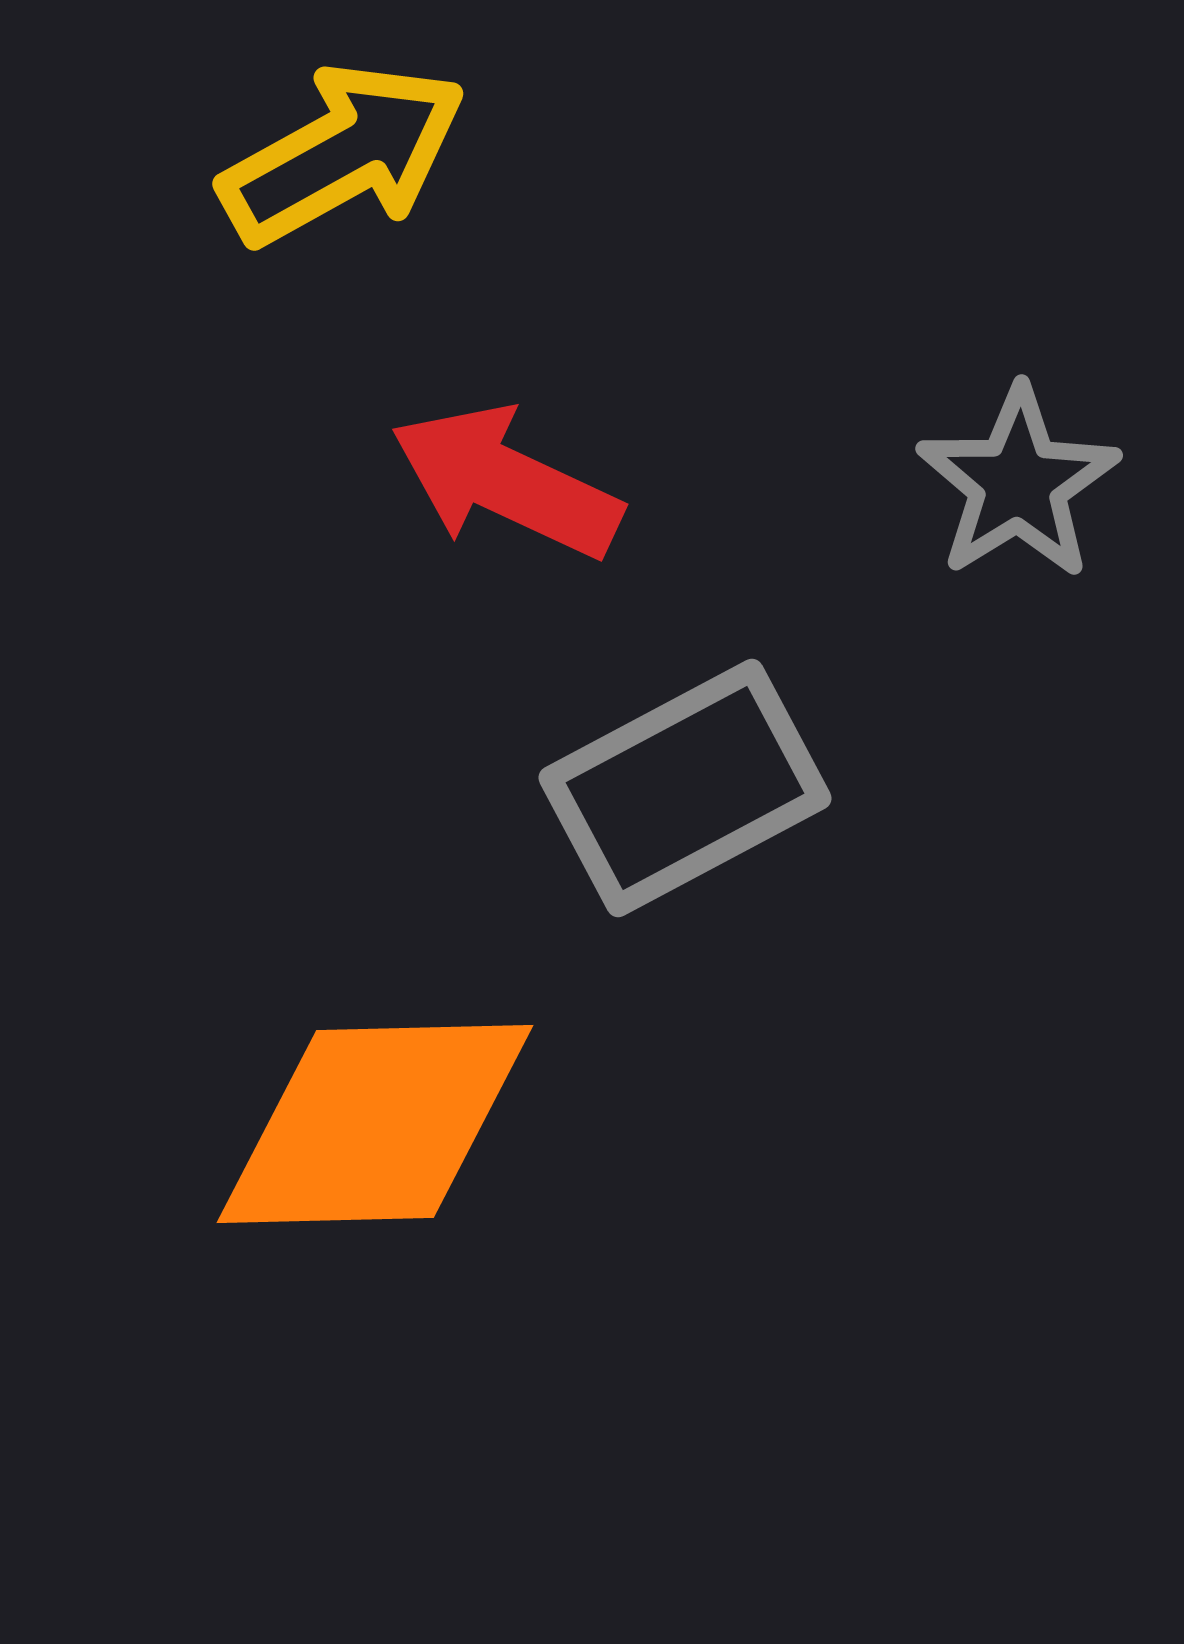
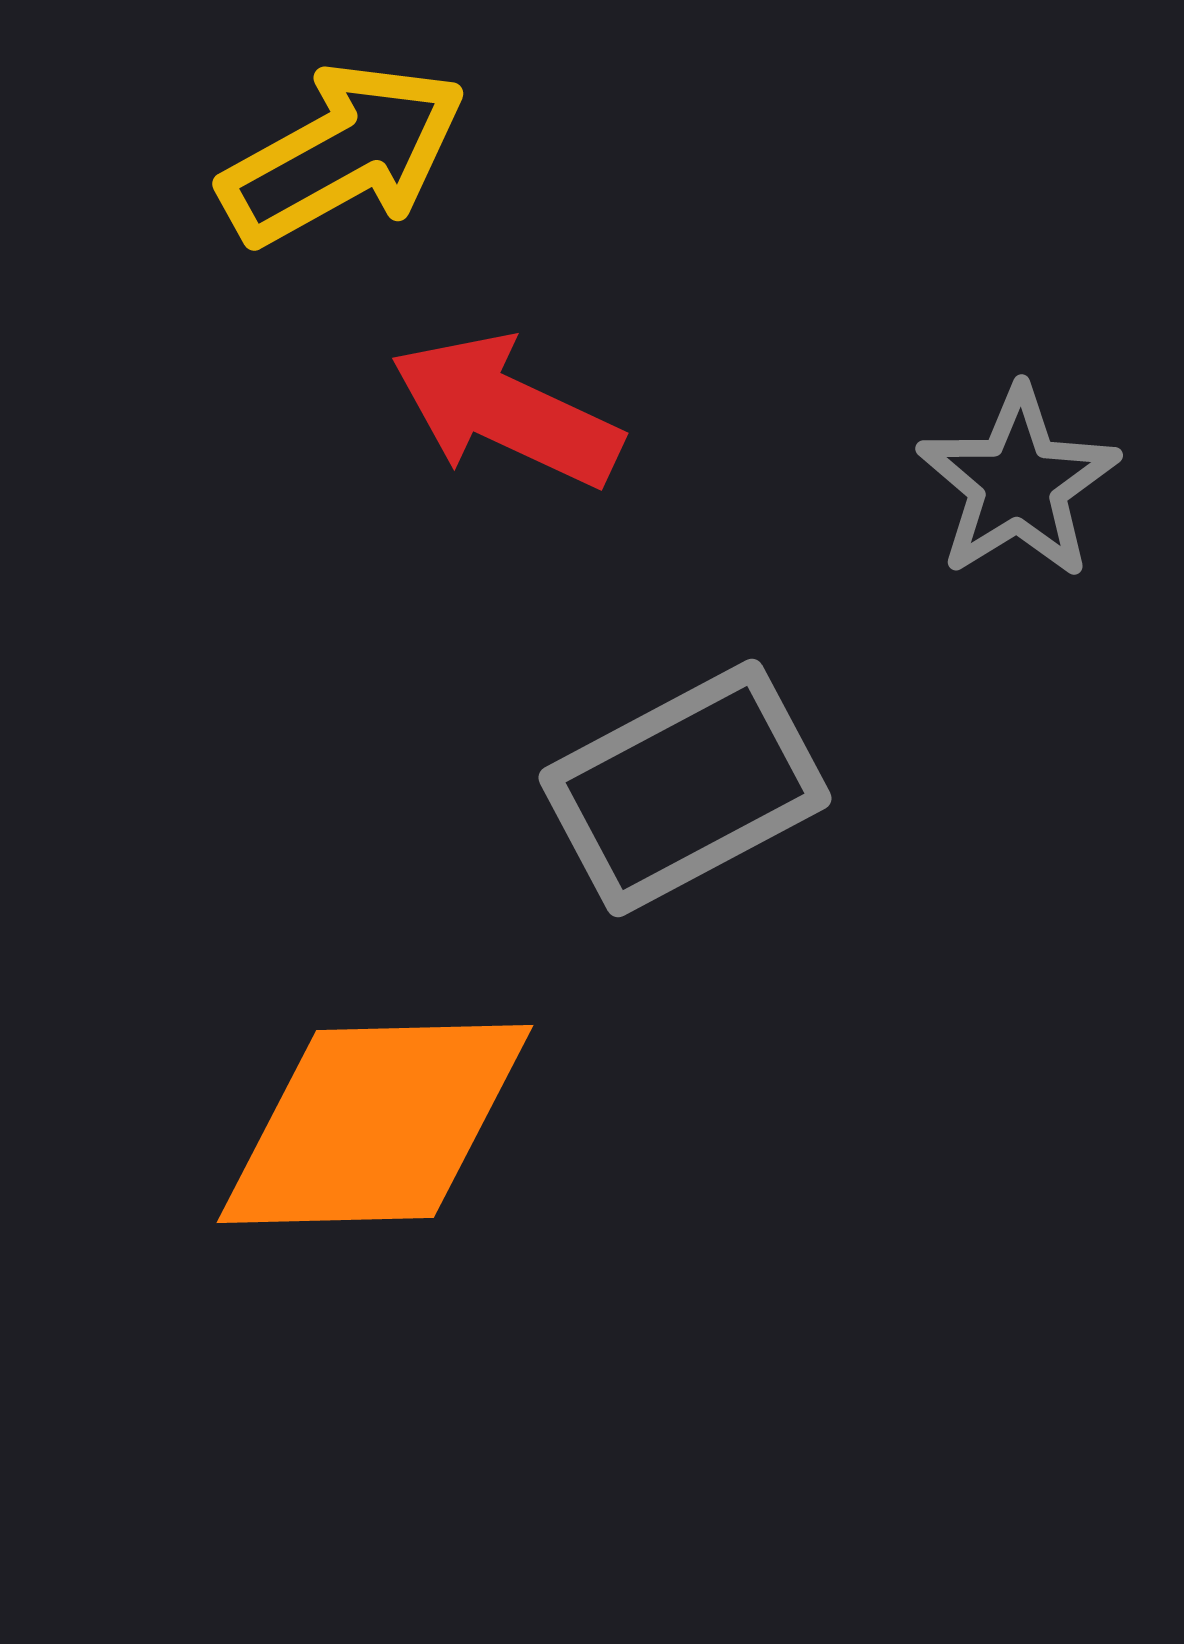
red arrow: moved 71 px up
